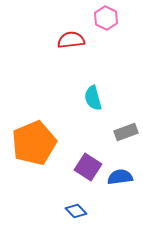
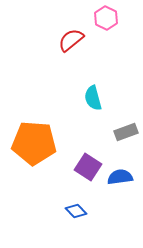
red semicircle: rotated 32 degrees counterclockwise
orange pentagon: rotated 27 degrees clockwise
